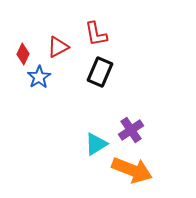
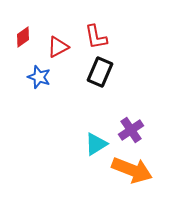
red L-shape: moved 3 px down
red diamond: moved 17 px up; rotated 30 degrees clockwise
blue star: rotated 20 degrees counterclockwise
